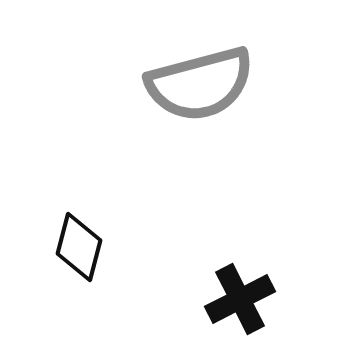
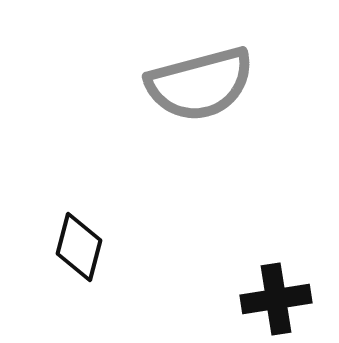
black cross: moved 36 px right; rotated 18 degrees clockwise
